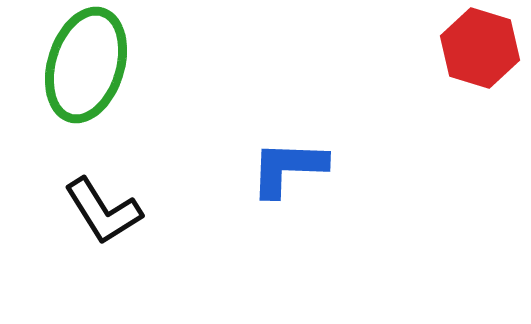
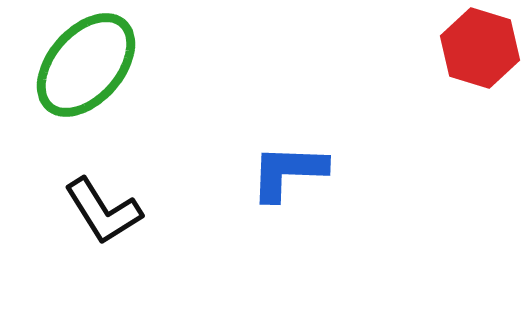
green ellipse: rotated 24 degrees clockwise
blue L-shape: moved 4 px down
